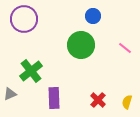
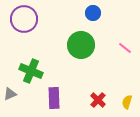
blue circle: moved 3 px up
green cross: rotated 30 degrees counterclockwise
